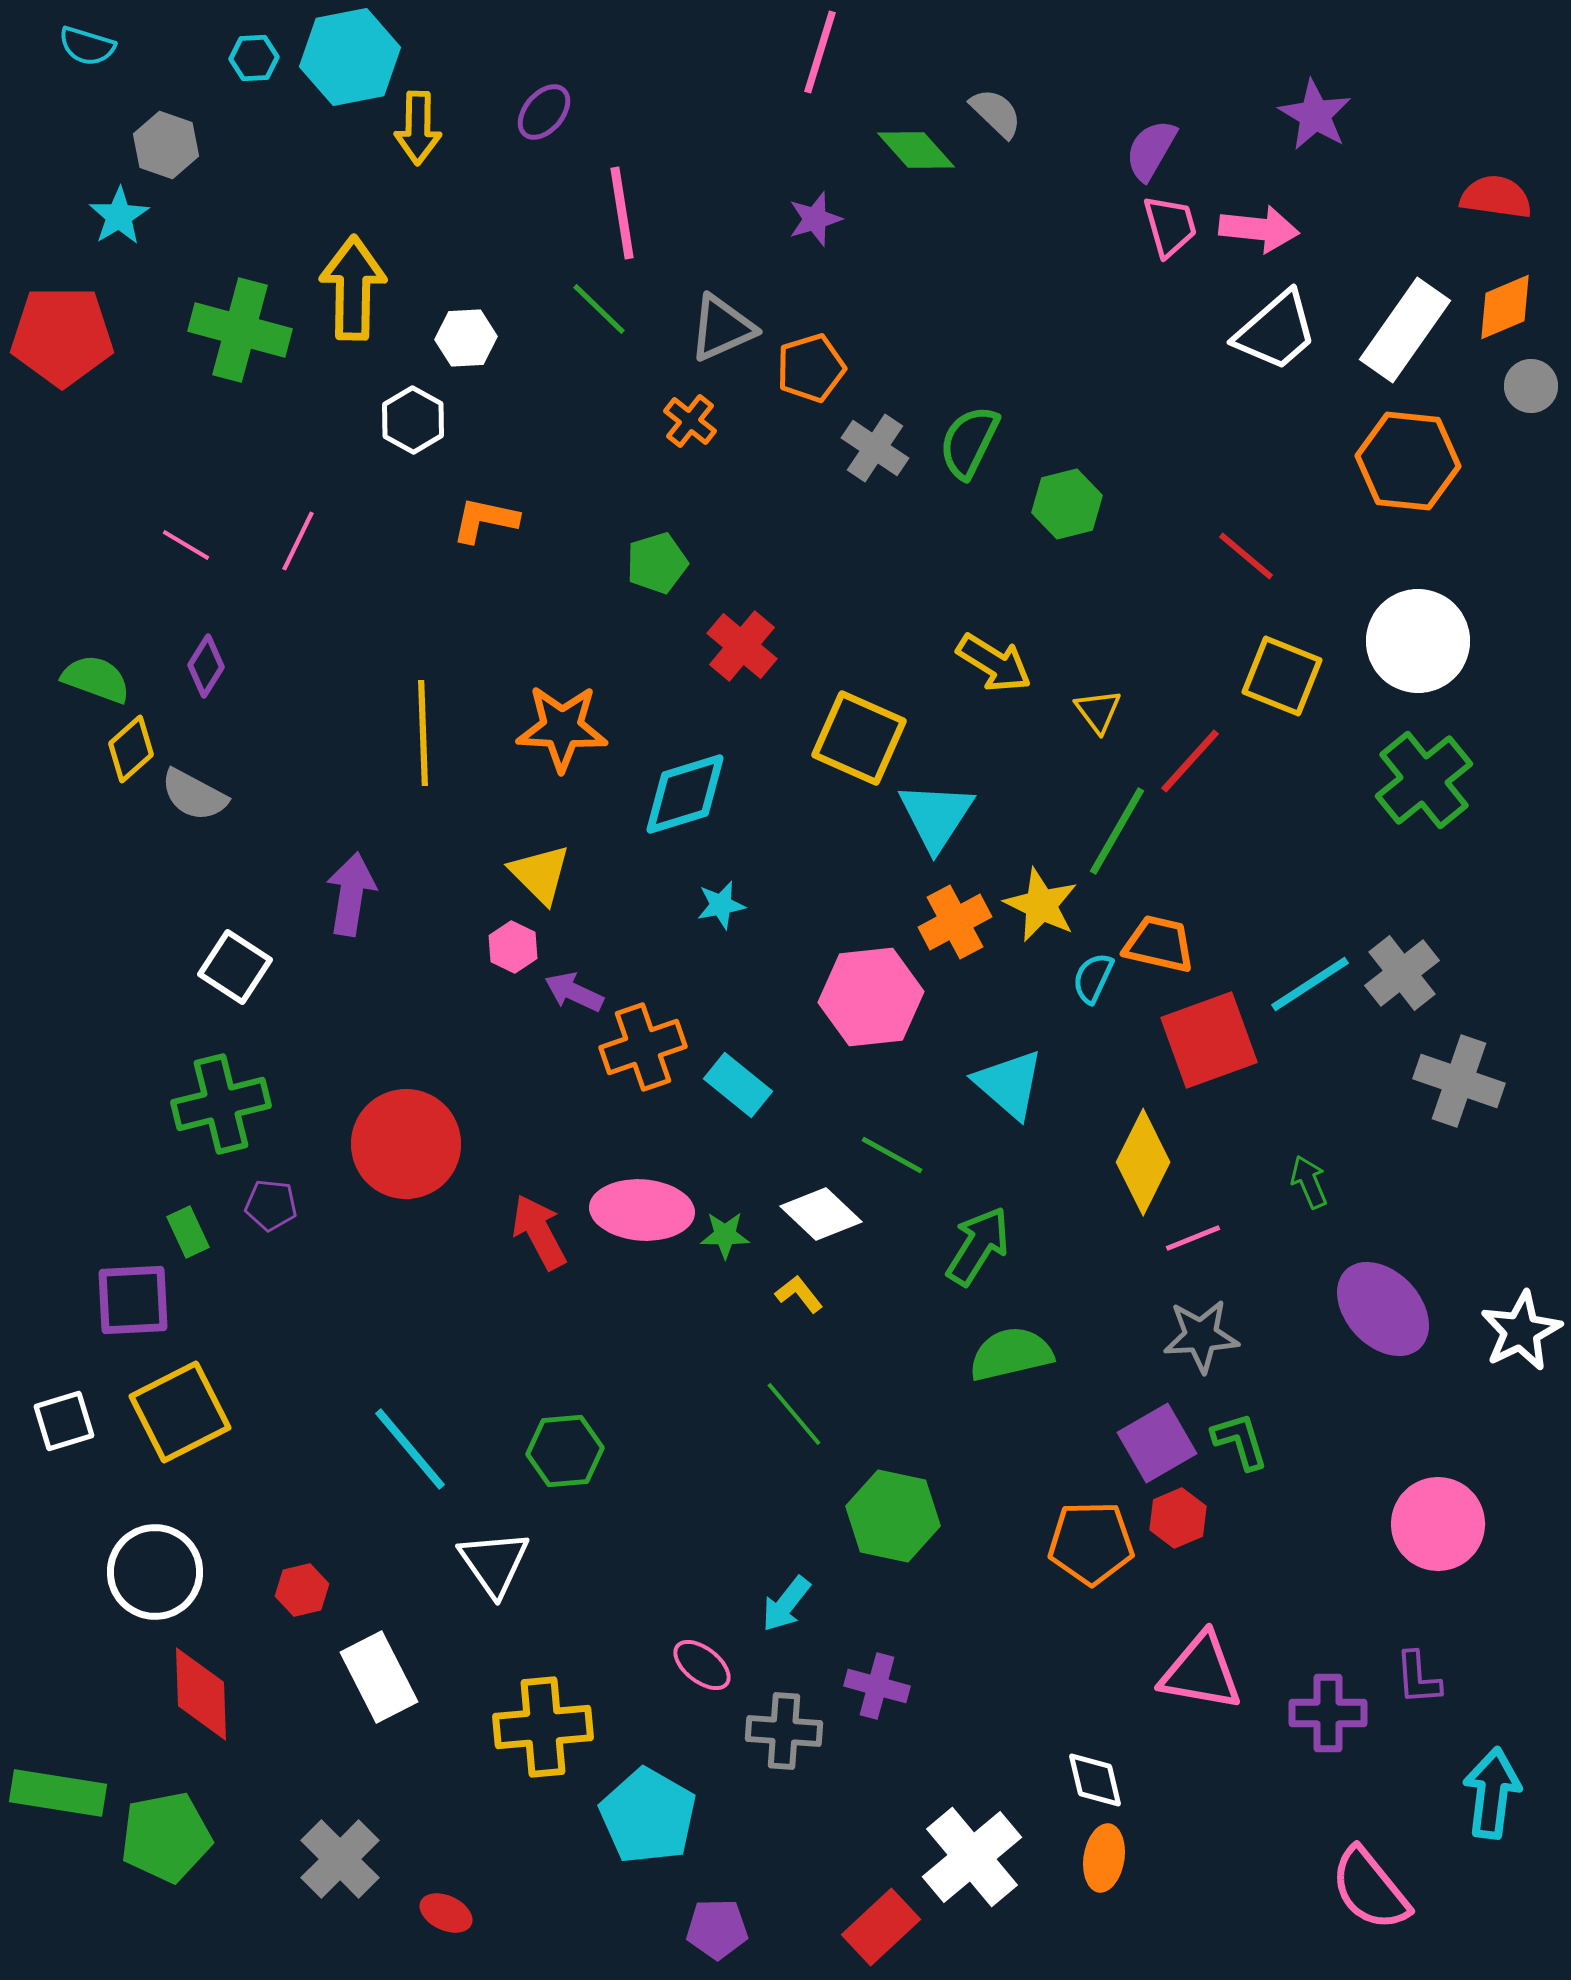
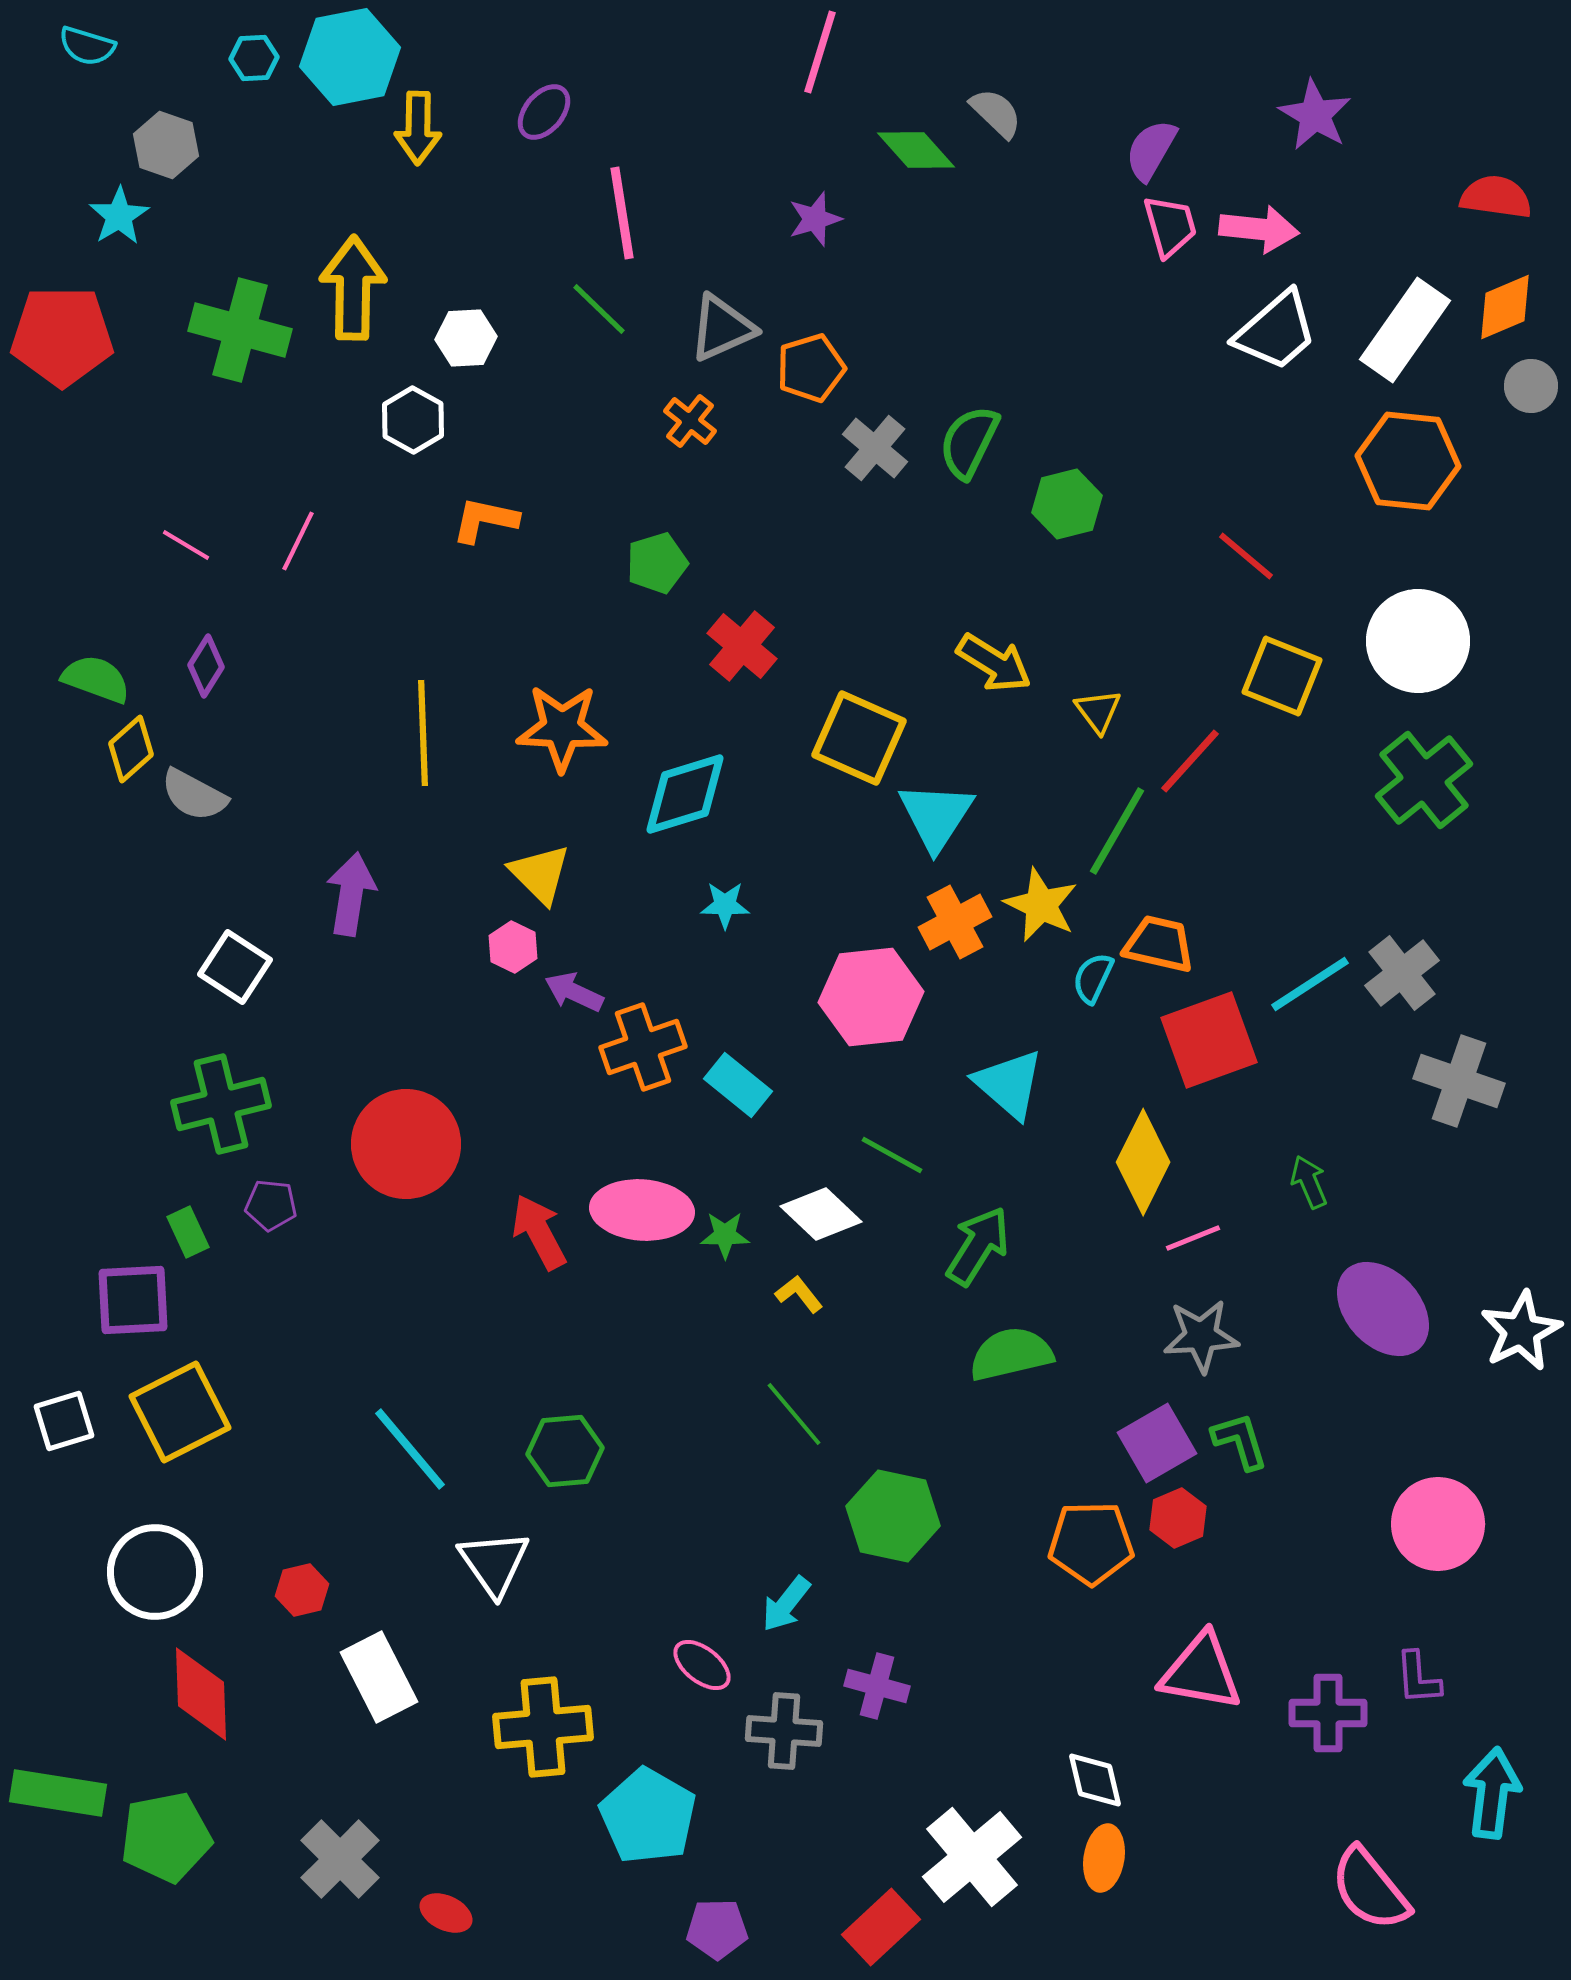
gray cross at (875, 448): rotated 6 degrees clockwise
cyan star at (721, 905): moved 4 px right; rotated 12 degrees clockwise
